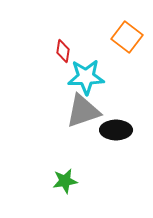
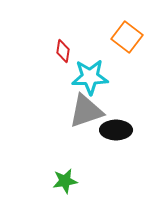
cyan star: moved 4 px right
gray triangle: moved 3 px right
